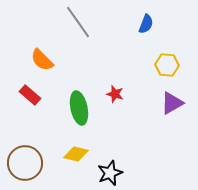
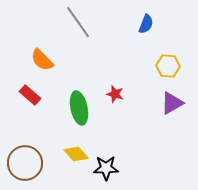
yellow hexagon: moved 1 px right, 1 px down
yellow diamond: rotated 35 degrees clockwise
black star: moved 4 px left, 5 px up; rotated 20 degrees clockwise
